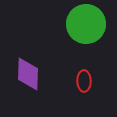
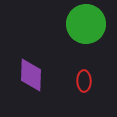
purple diamond: moved 3 px right, 1 px down
